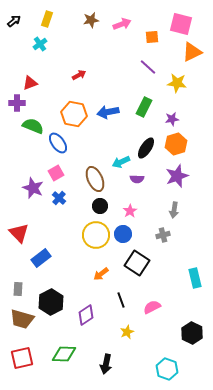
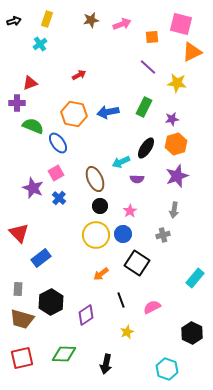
black arrow at (14, 21): rotated 24 degrees clockwise
cyan rectangle at (195, 278): rotated 54 degrees clockwise
